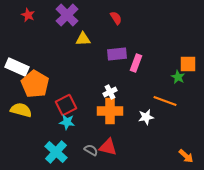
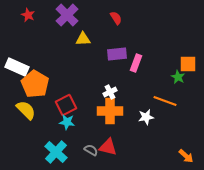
yellow semicircle: moved 5 px right; rotated 30 degrees clockwise
